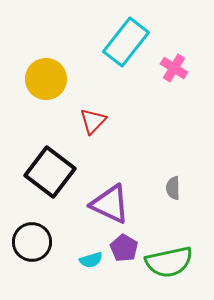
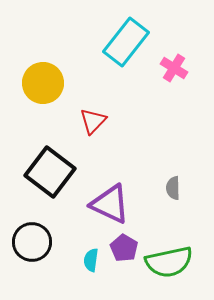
yellow circle: moved 3 px left, 4 px down
cyan semicircle: rotated 115 degrees clockwise
